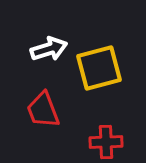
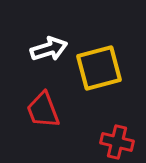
red cross: moved 11 px right; rotated 16 degrees clockwise
